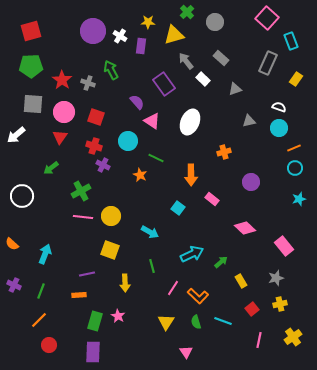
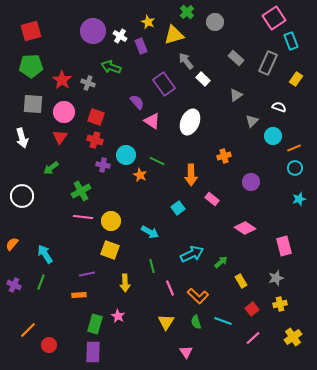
pink square at (267, 18): moved 7 px right; rotated 15 degrees clockwise
yellow star at (148, 22): rotated 24 degrees clockwise
purple rectangle at (141, 46): rotated 28 degrees counterclockwise
gray rectangle at (221, 58): moved 15 px right
green arrow at (111, 70): moved 3 px up; rotated 42 degrees counterclockwise
gray triangle at (235, 89): moved 1 px right, 6 px down; rotated 16 degrees counterclockwise
gray triangle at (249, 121): moved 3 px right; rotated 32 degrees counterclockwise
cyan circle at (279, 128): moved 6 px left, 8 px down
white arrow at (16, 135): moved 6 px right, 3 px down; rotated 66 degrees counterclockwise
cyan circle at (128, 141): moved 2 px left, 14 px down
red cross at (94, 146): moved 1 px right, 6 px up
orange cross at (224, 152): moved 4 px down
green line at (156, 158): moved 1 px right, 3 px down
purple cross at (103, 165): rotated 16 degrees counterclockwise
cyan square at (178, 208): rotated 16 degrees clockwise
yellow circle at (111, 216): moved 5 px down
pink diamond at (245, 228): rotated 10 degrees counterclockwise
orange semicircle at (12, 244): rotated 88 degrees clockwise
pink rectangle at (284, 246): rotated 24 degrees clockwise
cyan arrow at (45, 254): rotated 54 degrees counterclockwise
pink line at (173, 288): moved 3 px left; rotated 56 degrees counterclockwise
green line at (41, 291): moved 9 px up
orange line at (39, 320): moved 11 px left, 10 px down
green rectangle at (95, 321): moved 3 px down
pink line at (259, 340): moved 6 px left, 2 px up; rotated 35 degrees clockwise
